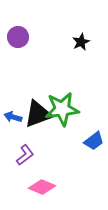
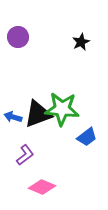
green star: rotated 12 degrees clockwise
blue trapezoid: moved 7 px left, 4 px up
